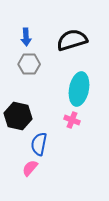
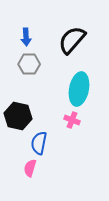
black semicircle: rotated 32 degrees counterclockwise
blue semicircle: moved 1 px up
pink semicircle: rotated 24 degrees counterclockwise
